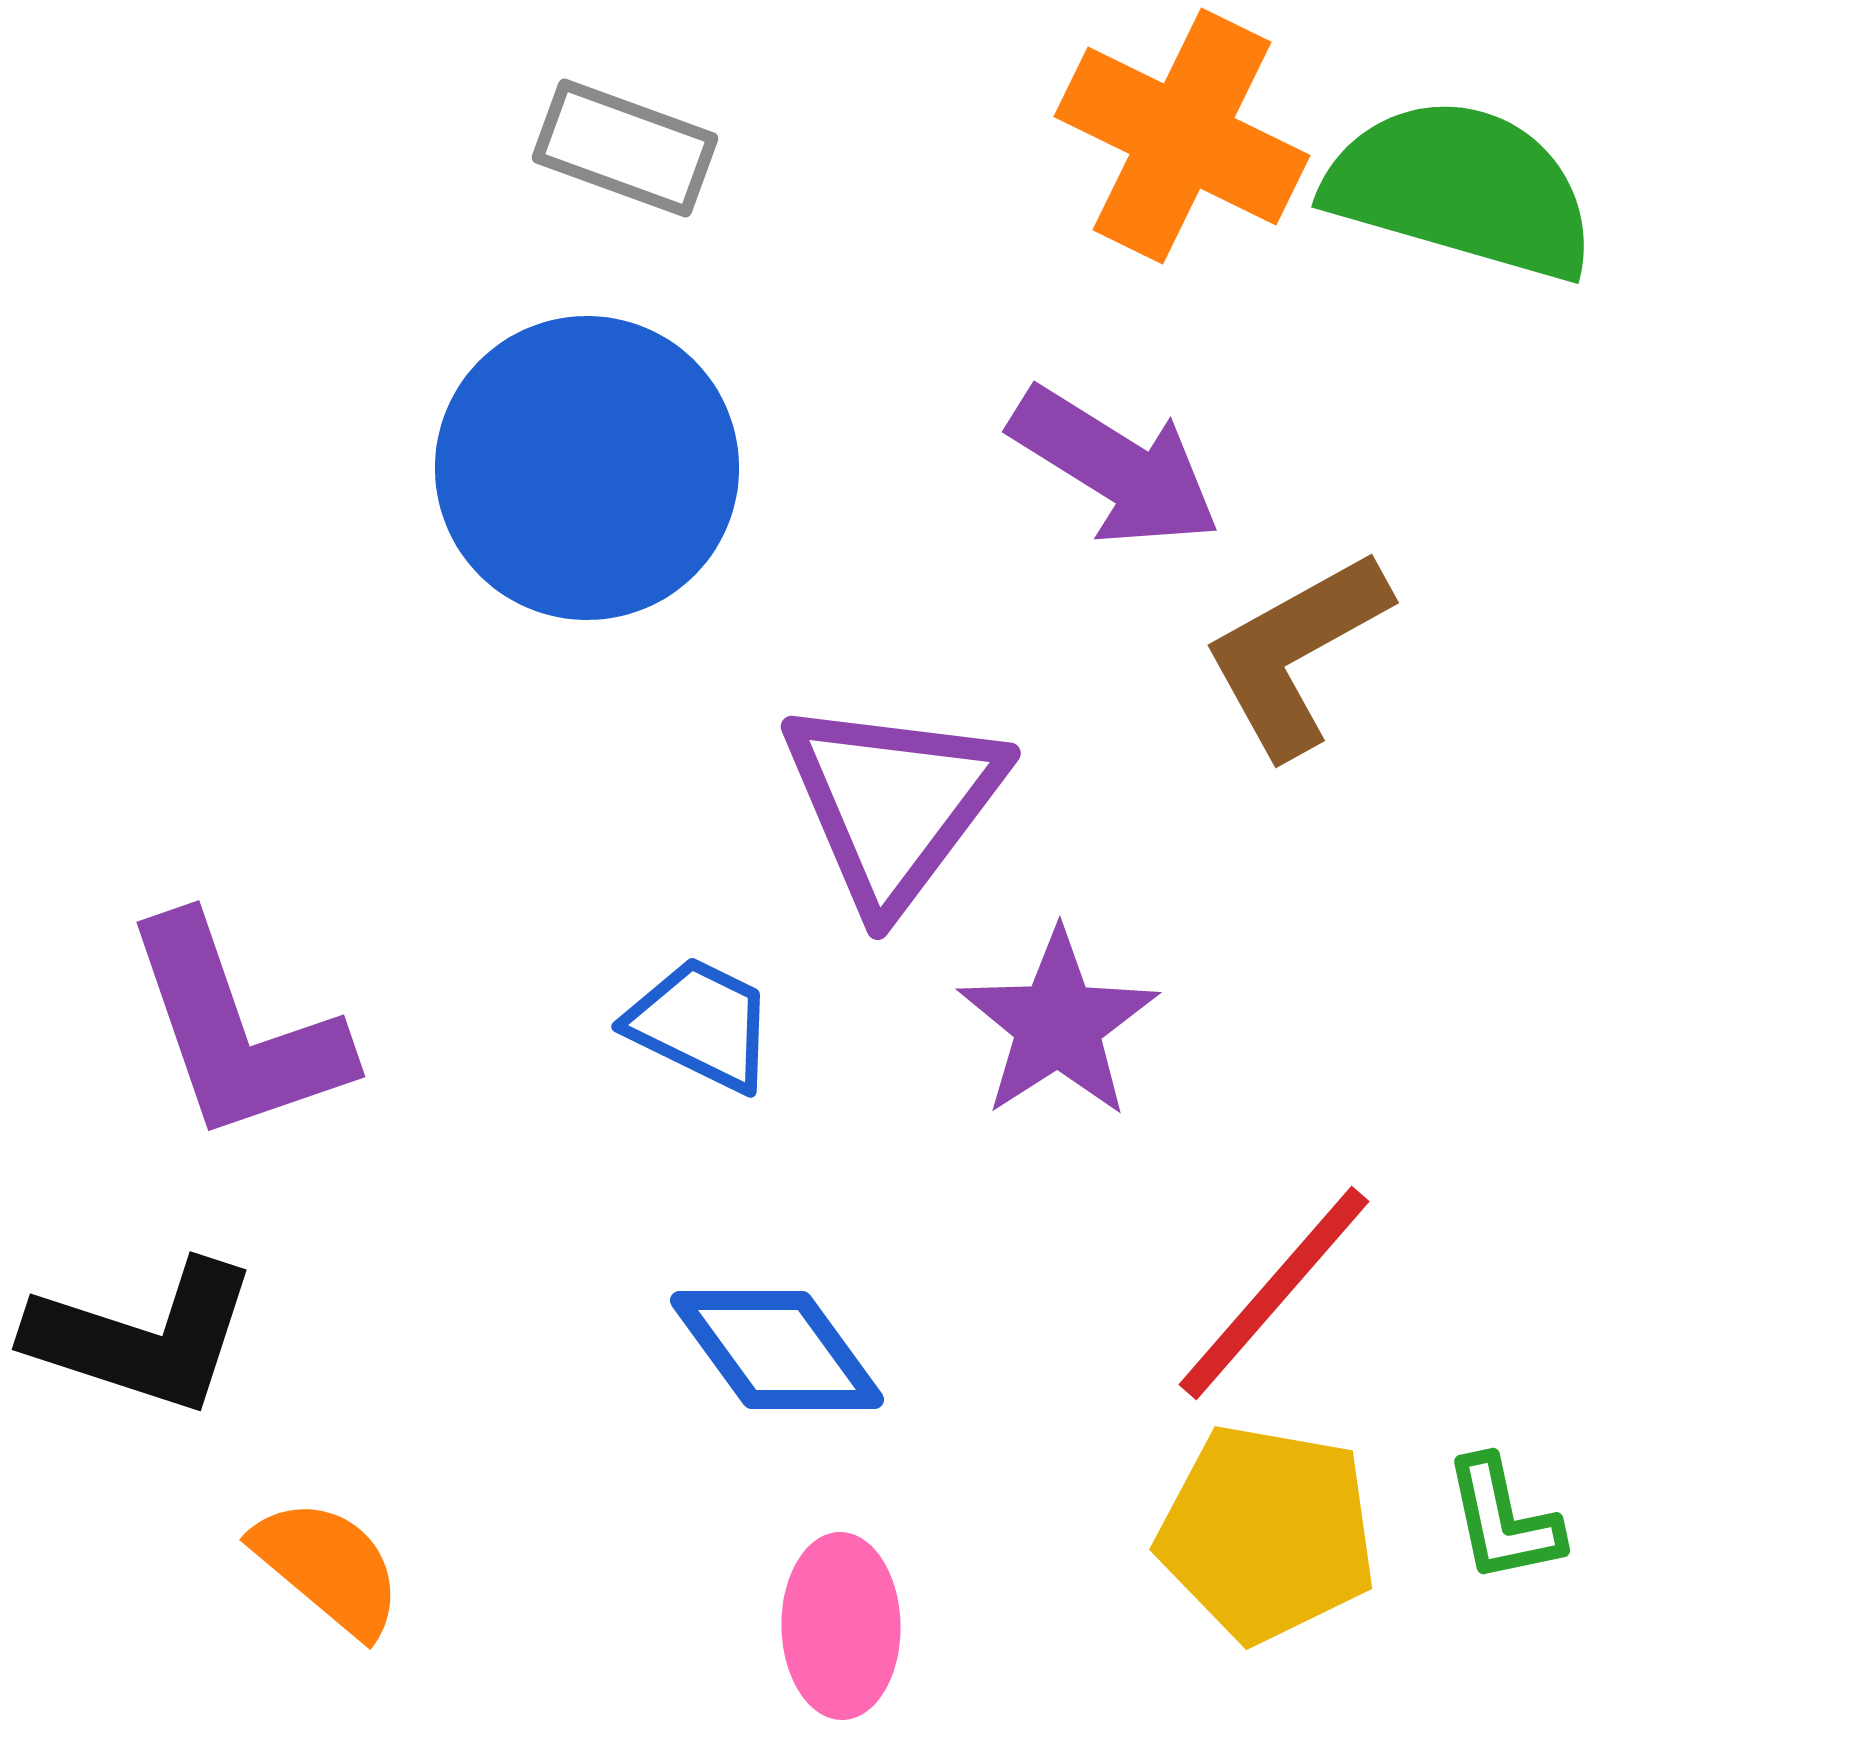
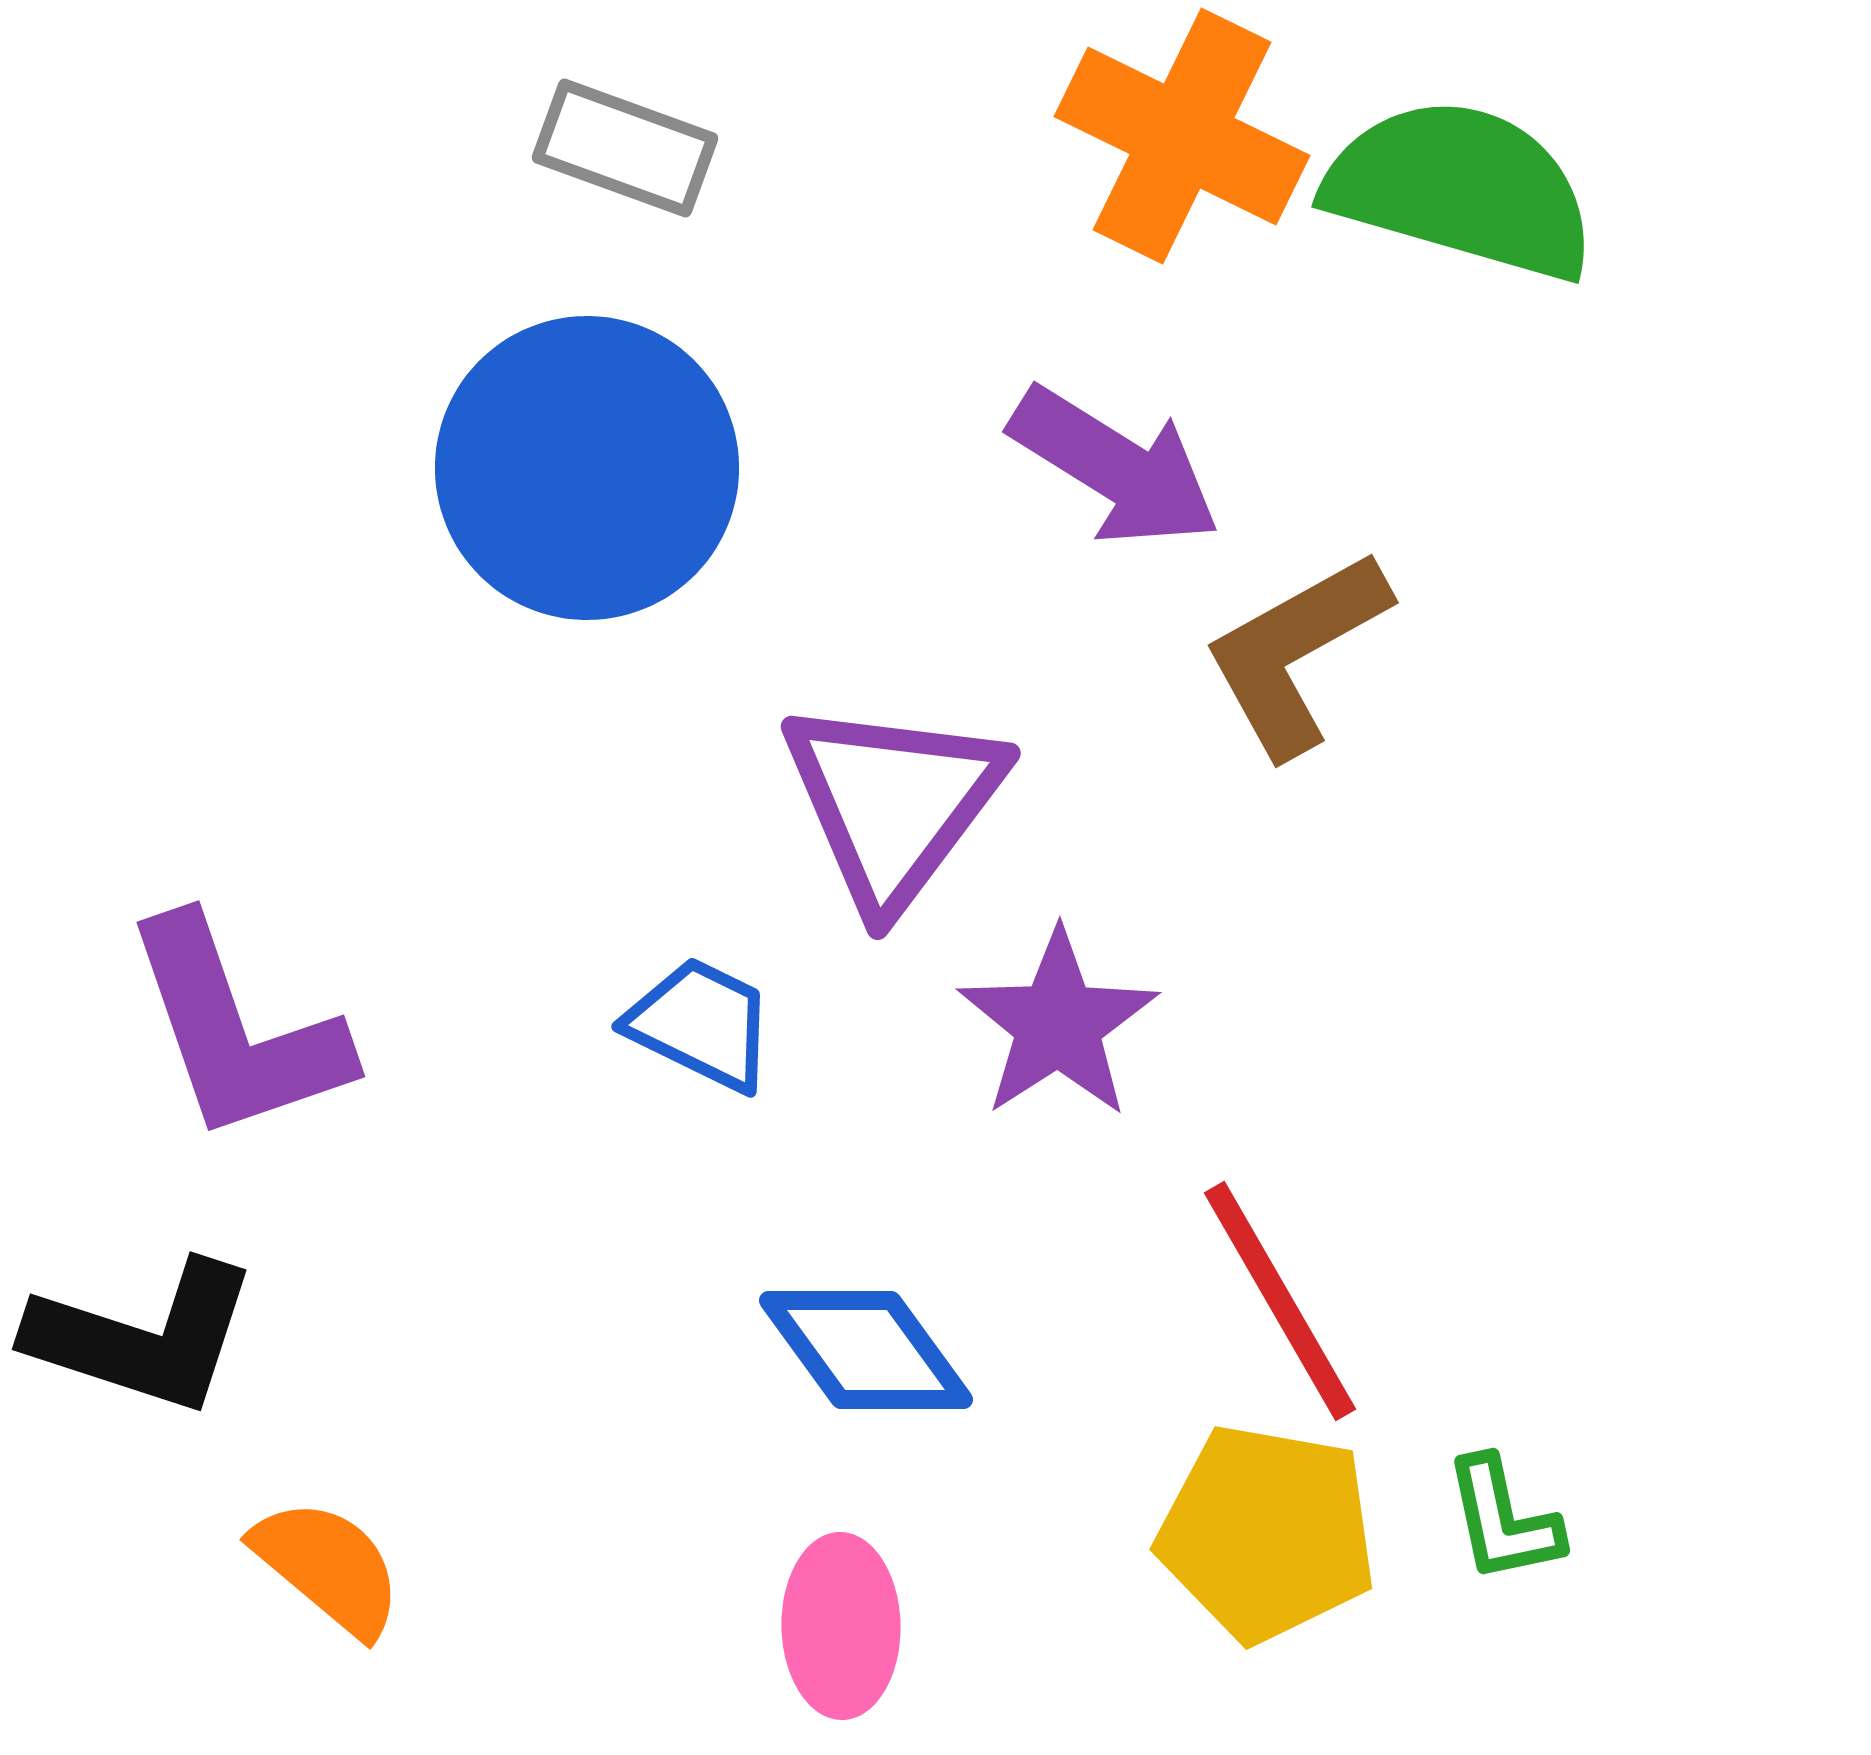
red line: moved 6 px right, 8 px down; rotated 71 degrees counterclockwise
blue diamond: moved 89 px right
